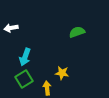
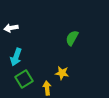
green semicircle: moved 5 px left, 6 px down; rotated 42 degrees counterclockwise
cyan arrow: moved 9 px left
